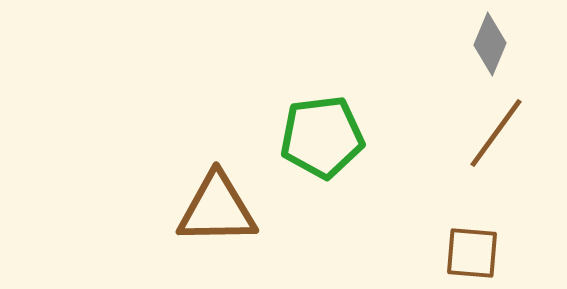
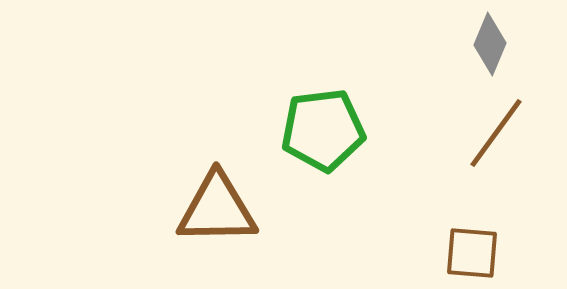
green pentagon: moved 1 px right, 7 px up
